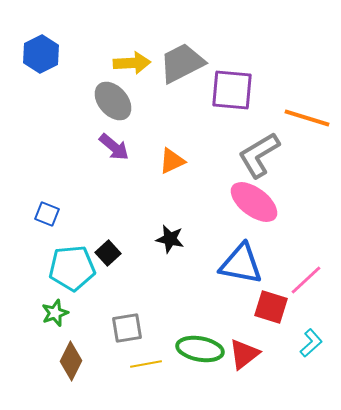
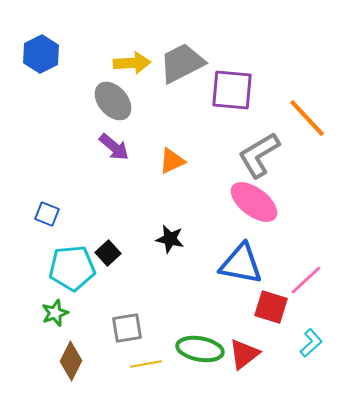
orange line: rotated 30 degrees clockwise
